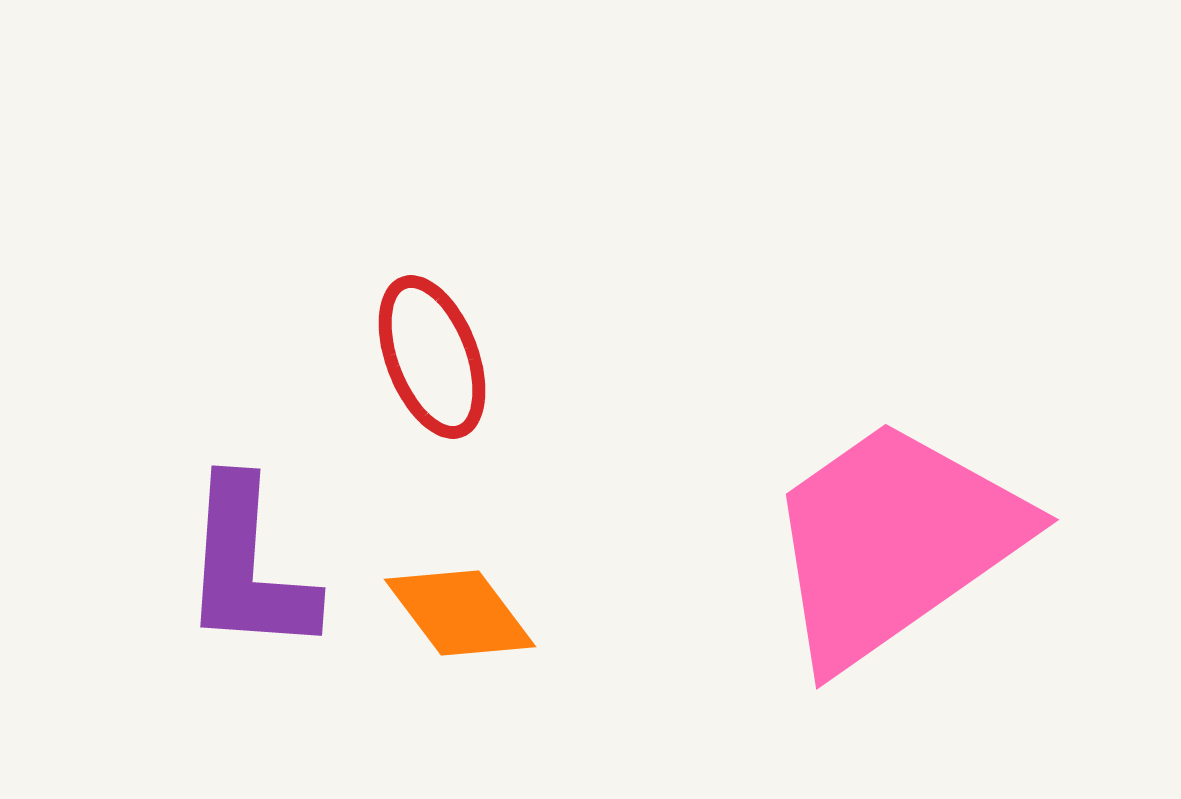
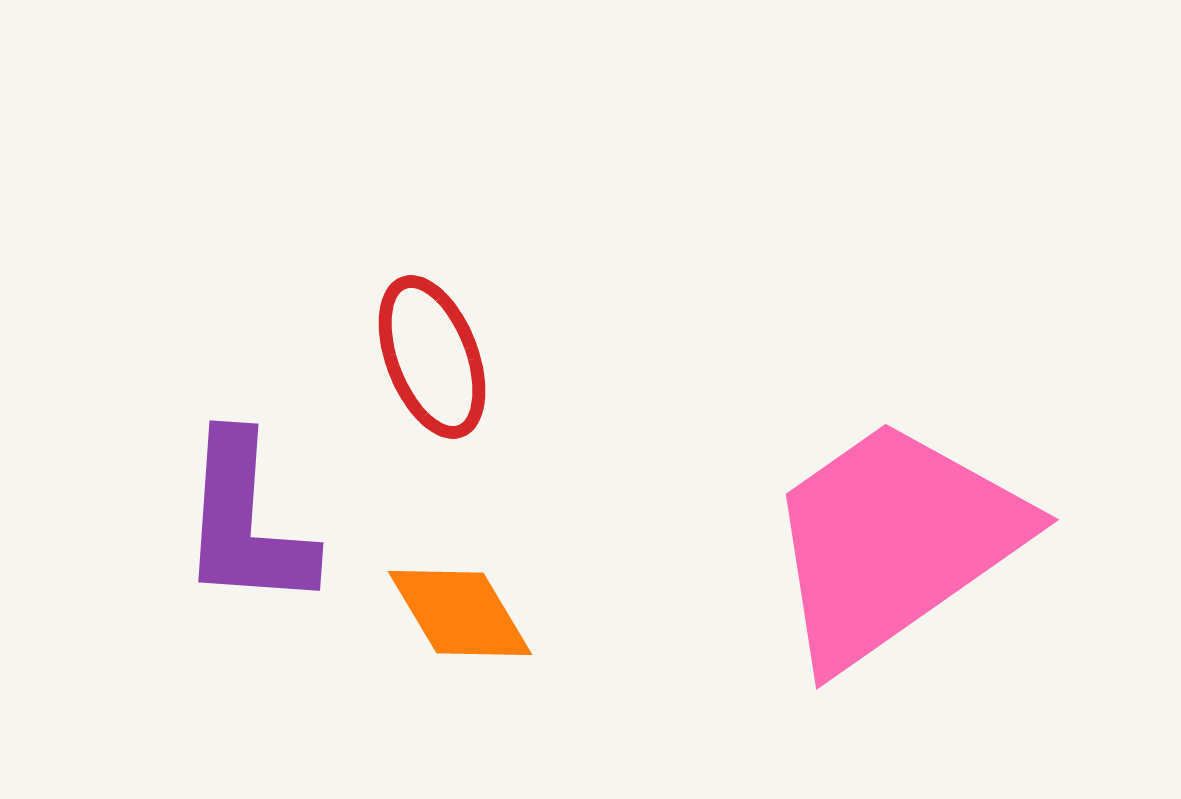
purple L-shape: moved 2 px left, 45 px up
orange diamond: rotated 6 degrees clockwise
